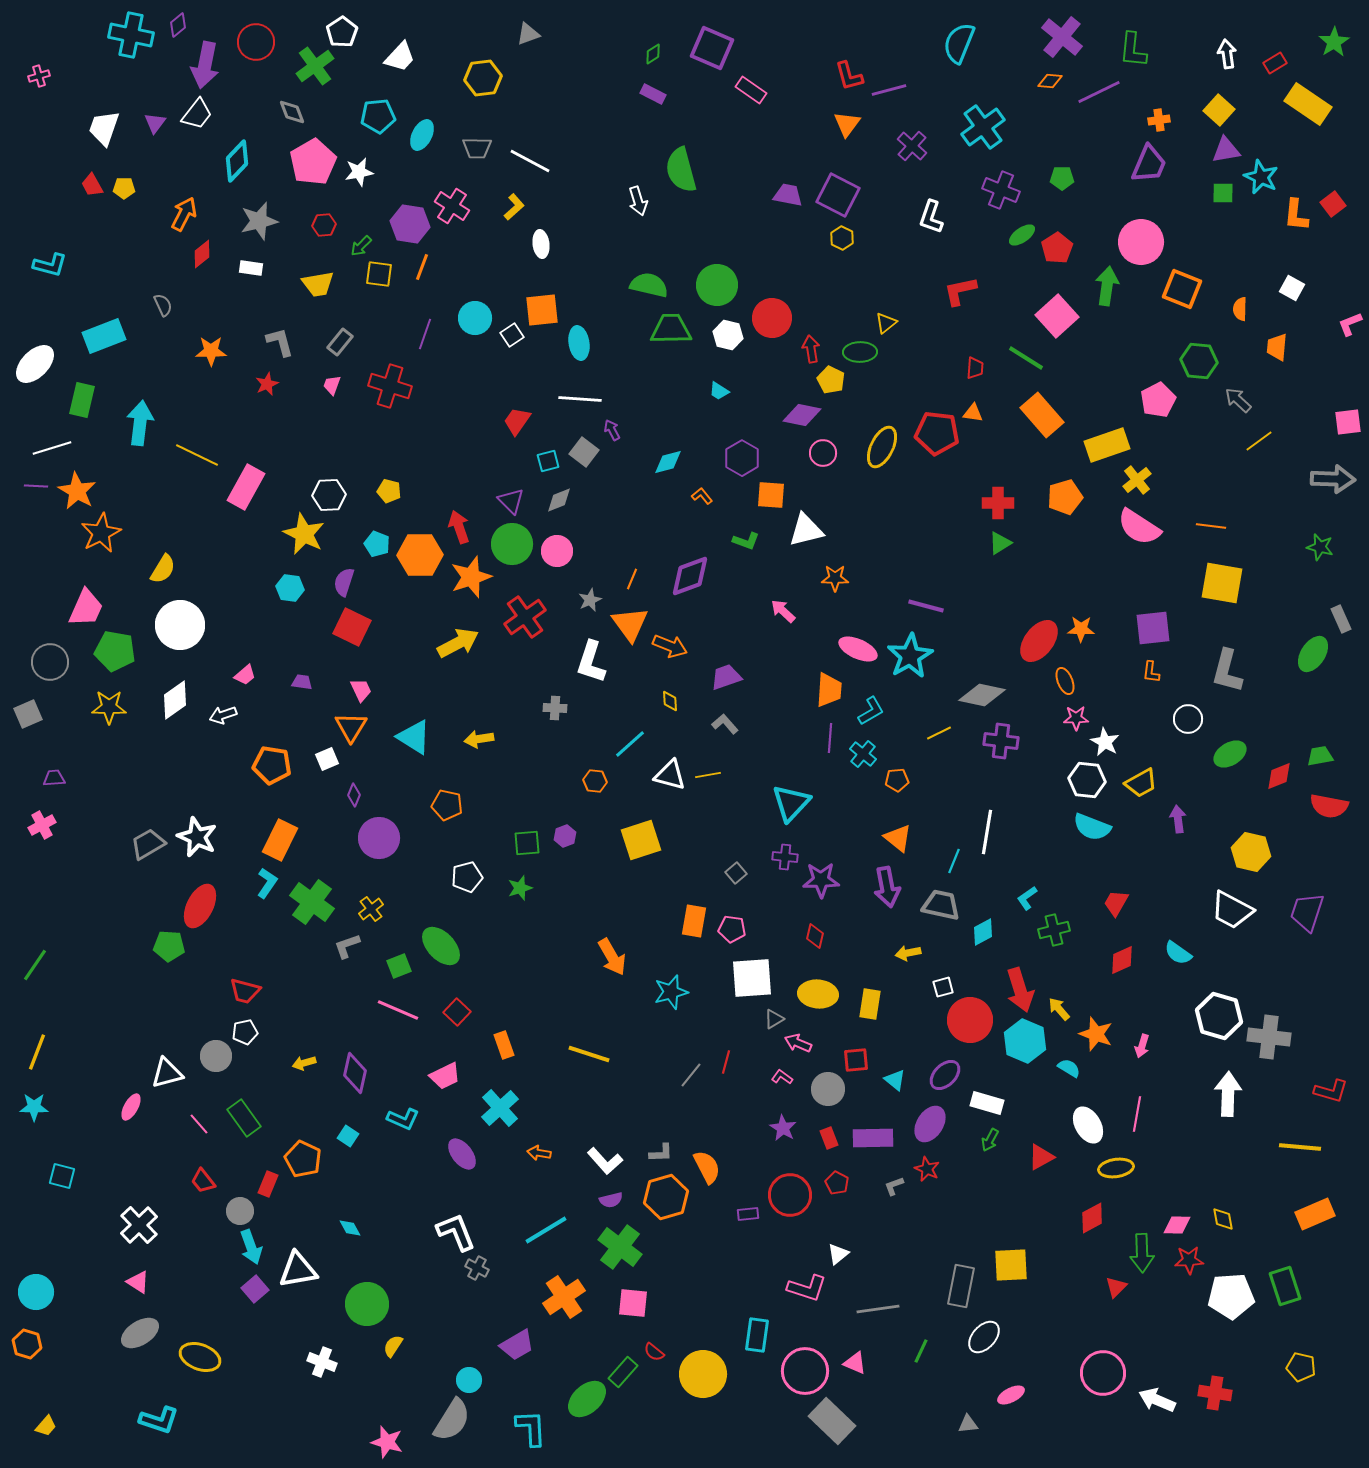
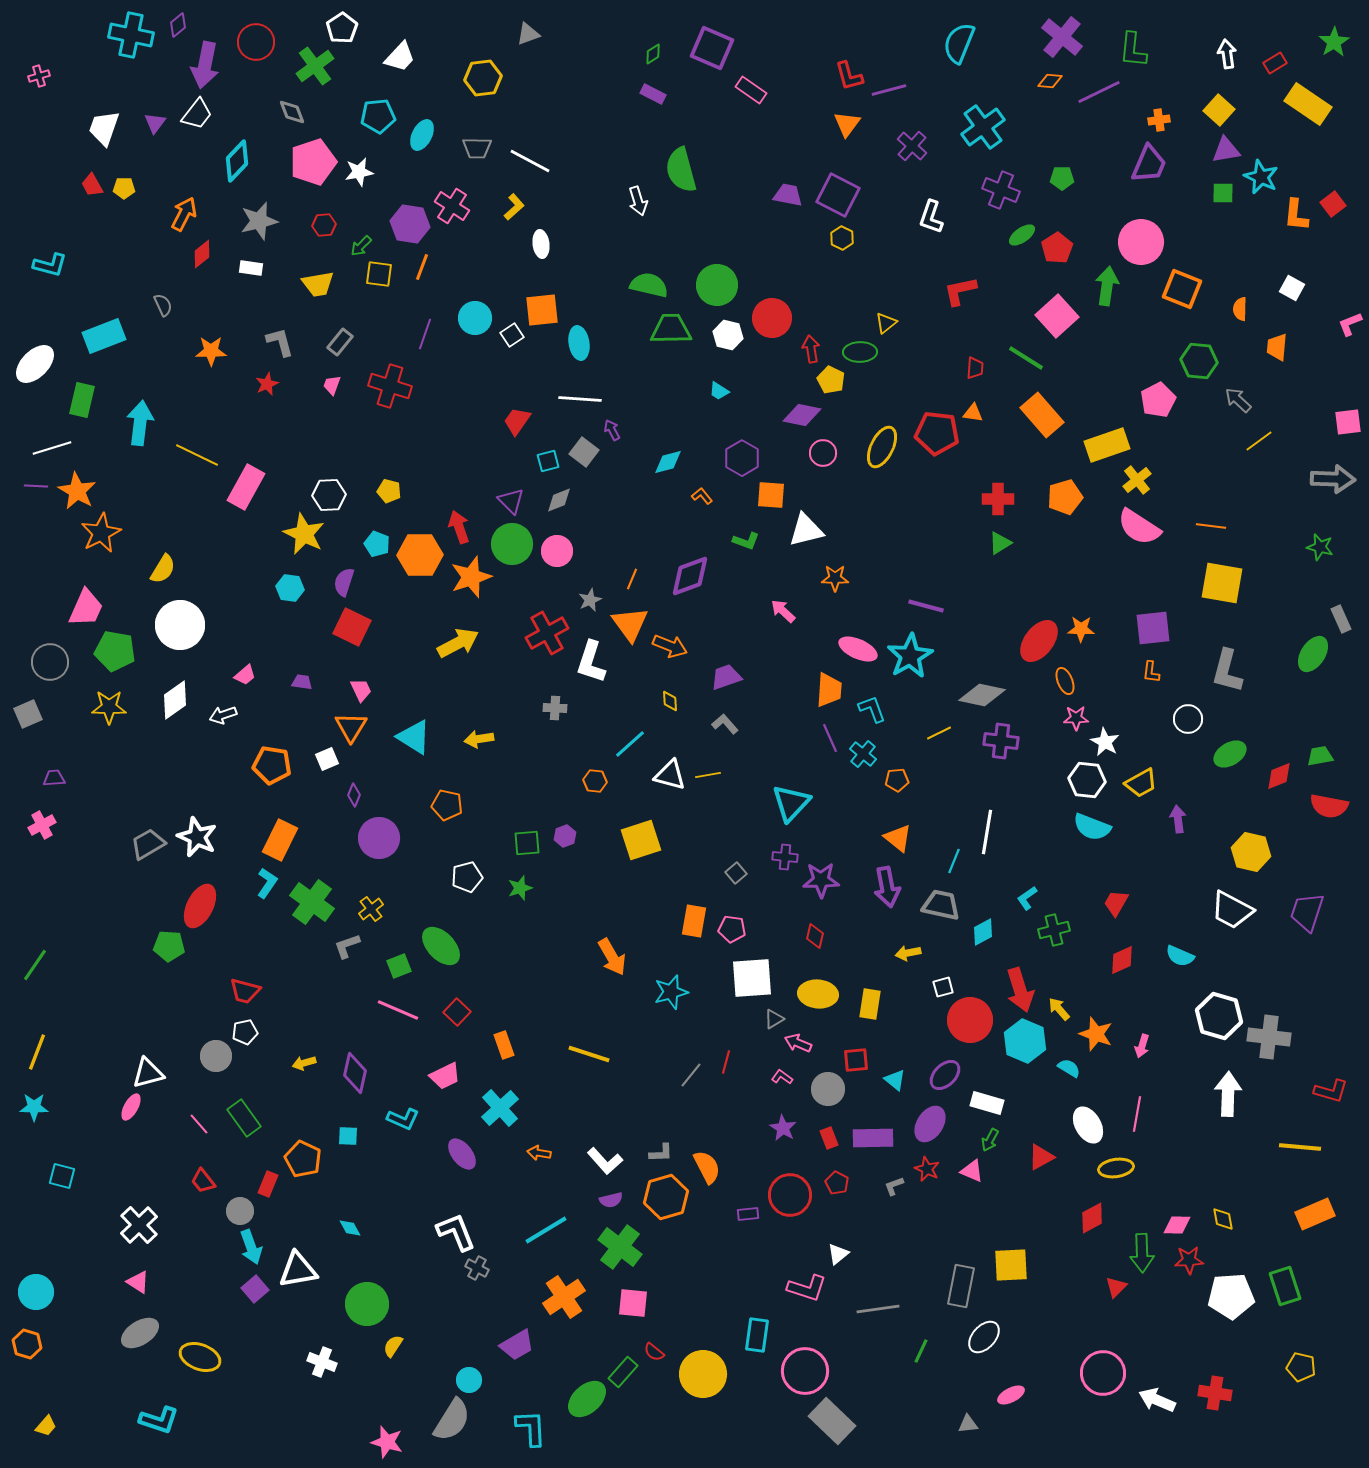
white pentagon at (342, 32): moved 4 px up
pink pentagon at (313, 162): rotated 12 degrees clockwise
red cross at (998, 503): moved 4 px up
red cross at (525, 617): moved 22 px right, 16 px down; rotated 6 degrees clockwise
cyan L-shape at (871, 711): moved 1 px right, 2 px up; rotated 80 degrees counterclockwise
purple line at (830, 738): rotated 28 degrees counterclockwise
cyan semicircle at (1178, 953): moved 2 px right, 3 px down; rotated 12 degrees counterclockwise
white triangle at (167, 1073): moved 19 px left
cyan square at (348, 1136): rotated 30 degrees counterclockwise
pink triangle at (855, 1363): moved 117 px right, 192 px up
